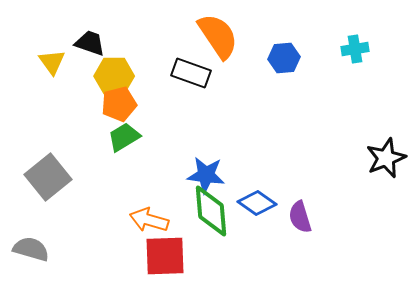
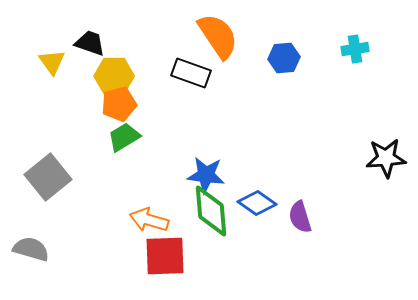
black star: rotated 18 degrees clockwise
